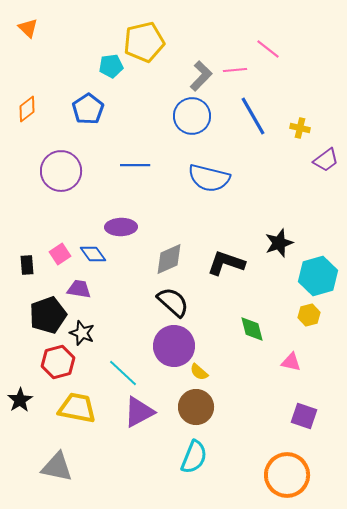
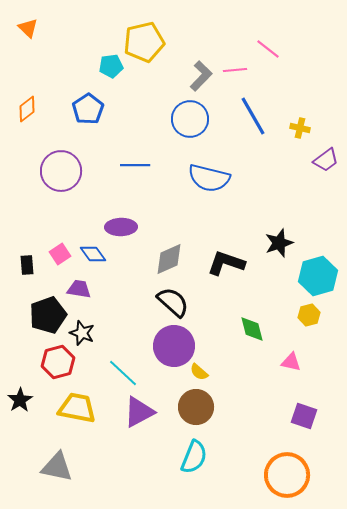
blue circle at (192, 116): moved 2 px left, 3 px down
